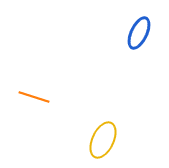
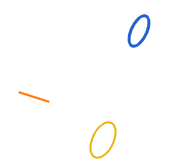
blue ellipse: moved 2 px up
